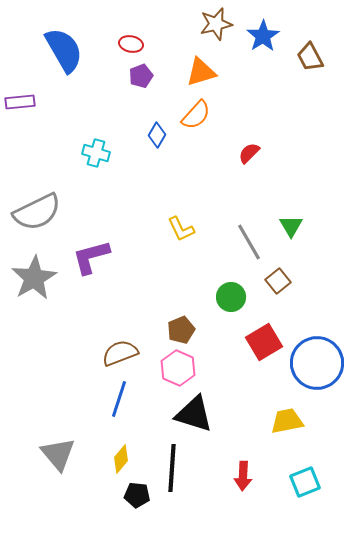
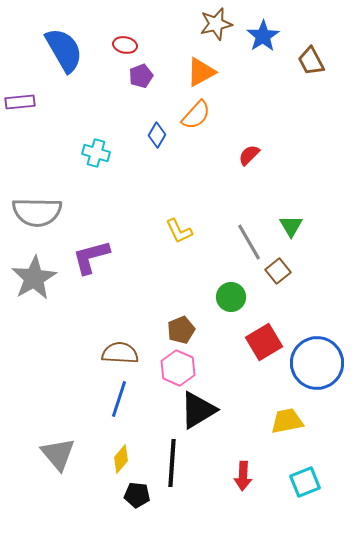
red ellipse: moved 6 px left, 1 px down
brown trapezoid: moved 1 px right, 4 px down
orange triangle: rotated 12 degrees counterclockwise
red semicircle: moved 2 px down
gray semicircle: rotated 27 degrees clockwise
yellow L-shape: moved 2 px left, 2 px down
brown square: moved 10 px up
brown semicircle: rotated 24 degrees clockwise
black triangle: moved 4 px right, 4 px up; rotated 48 degrees counterclockwise
black line: moved 5 px up
